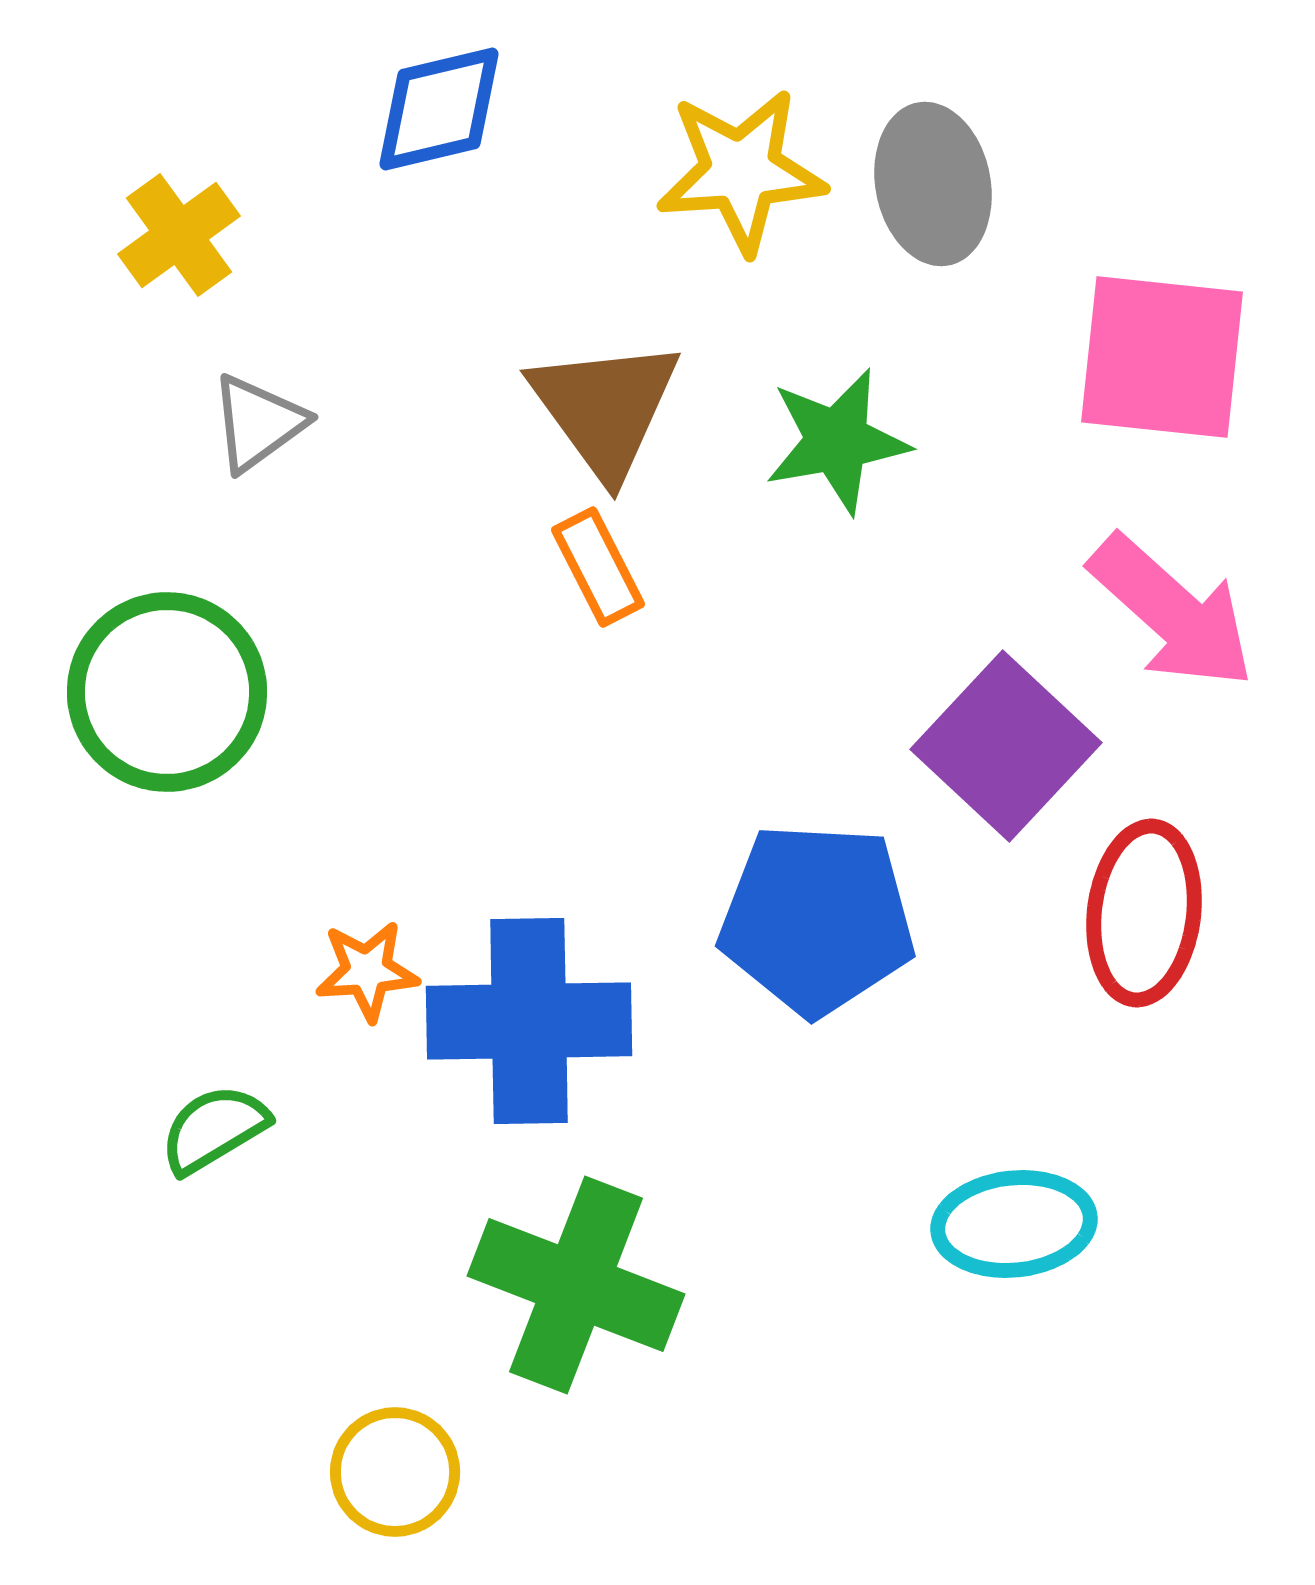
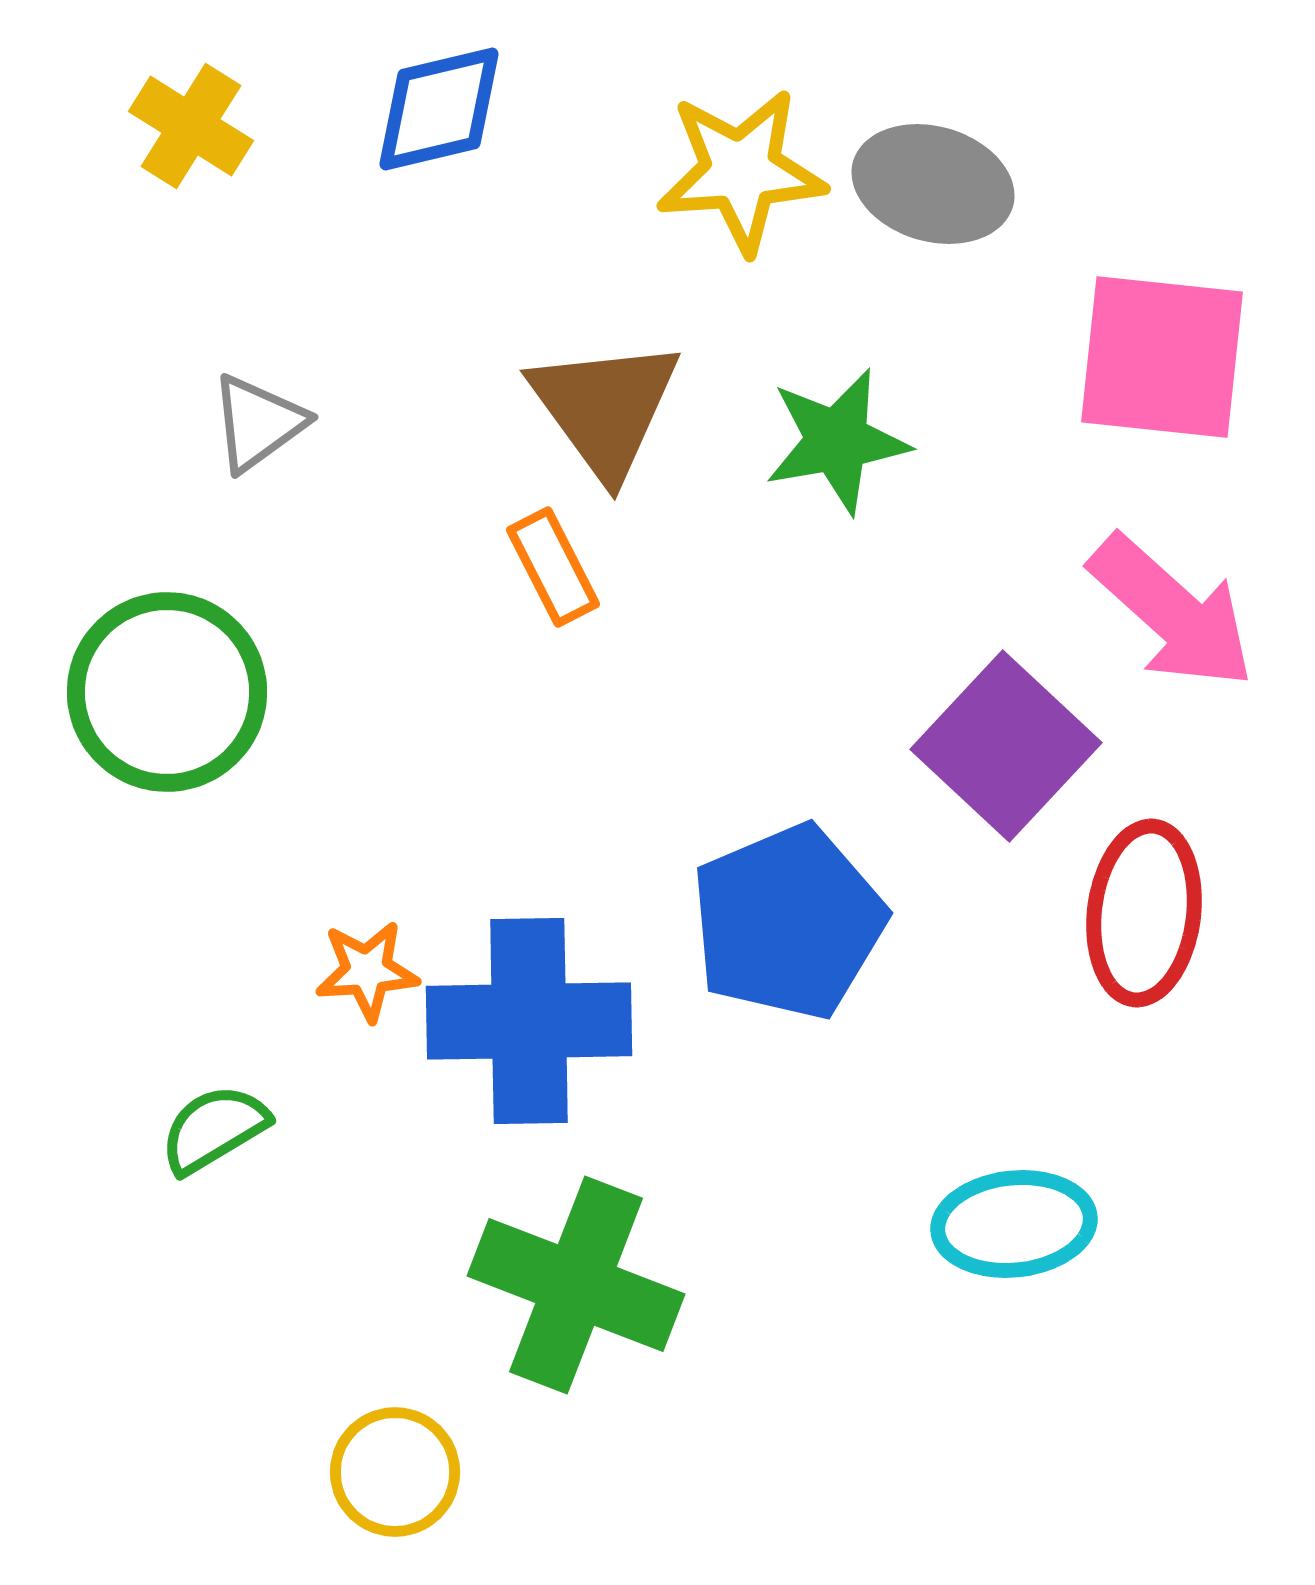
gray ellipse: rotated 63 degrees counterclockwise
yellow cross: moved 12 px right, 109 px up; rotated 22 degrees counterclockwise
orange rectangle: moved 45 px left
blue pentagon: moved 29 px left, 3 px down; rotated 26 degrees counterclockwise
